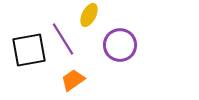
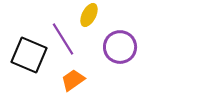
purple circle: moved 2 px down
black square: moved 5 px down; rotated 33 degrees clockwise
